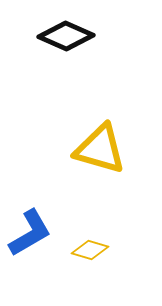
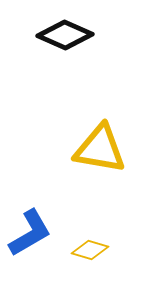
black diamond: moved 1 px left, 1 px up
yellow triangle: rotated 6 degrees counterclockwise
